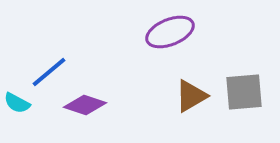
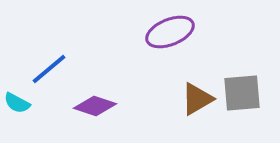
blue line: moved 3 px up
gray square: moved 2 px left, 1 px down
brown triangle: moved 6 px right, 3 px down
purple diamond: moved 10 px right, 1 px down
